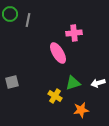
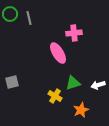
gray line: moved 1 px right, 2 px up; rotated 24 degrees counterclockwise
white arrow: moved 2 px down
orange star: rotated 14 degrees counterclockwise
